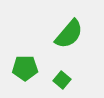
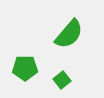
green square: rotated 12 degrees clockwise
